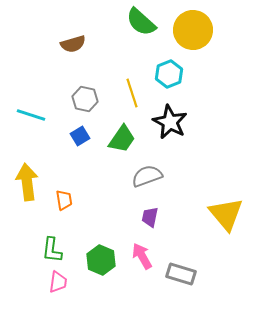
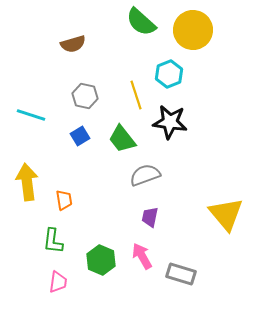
yellow line: moved 4 px right, 2 px down
gray hexagon: moved 3 px up
black star: rotated 20 degrees counterclockwise
green trapezoid: rotated 108 degrees clockwise
gray semicircle: moved 2 px left, 1 px up
green L-shape: moved 1 px right, 9 px up
